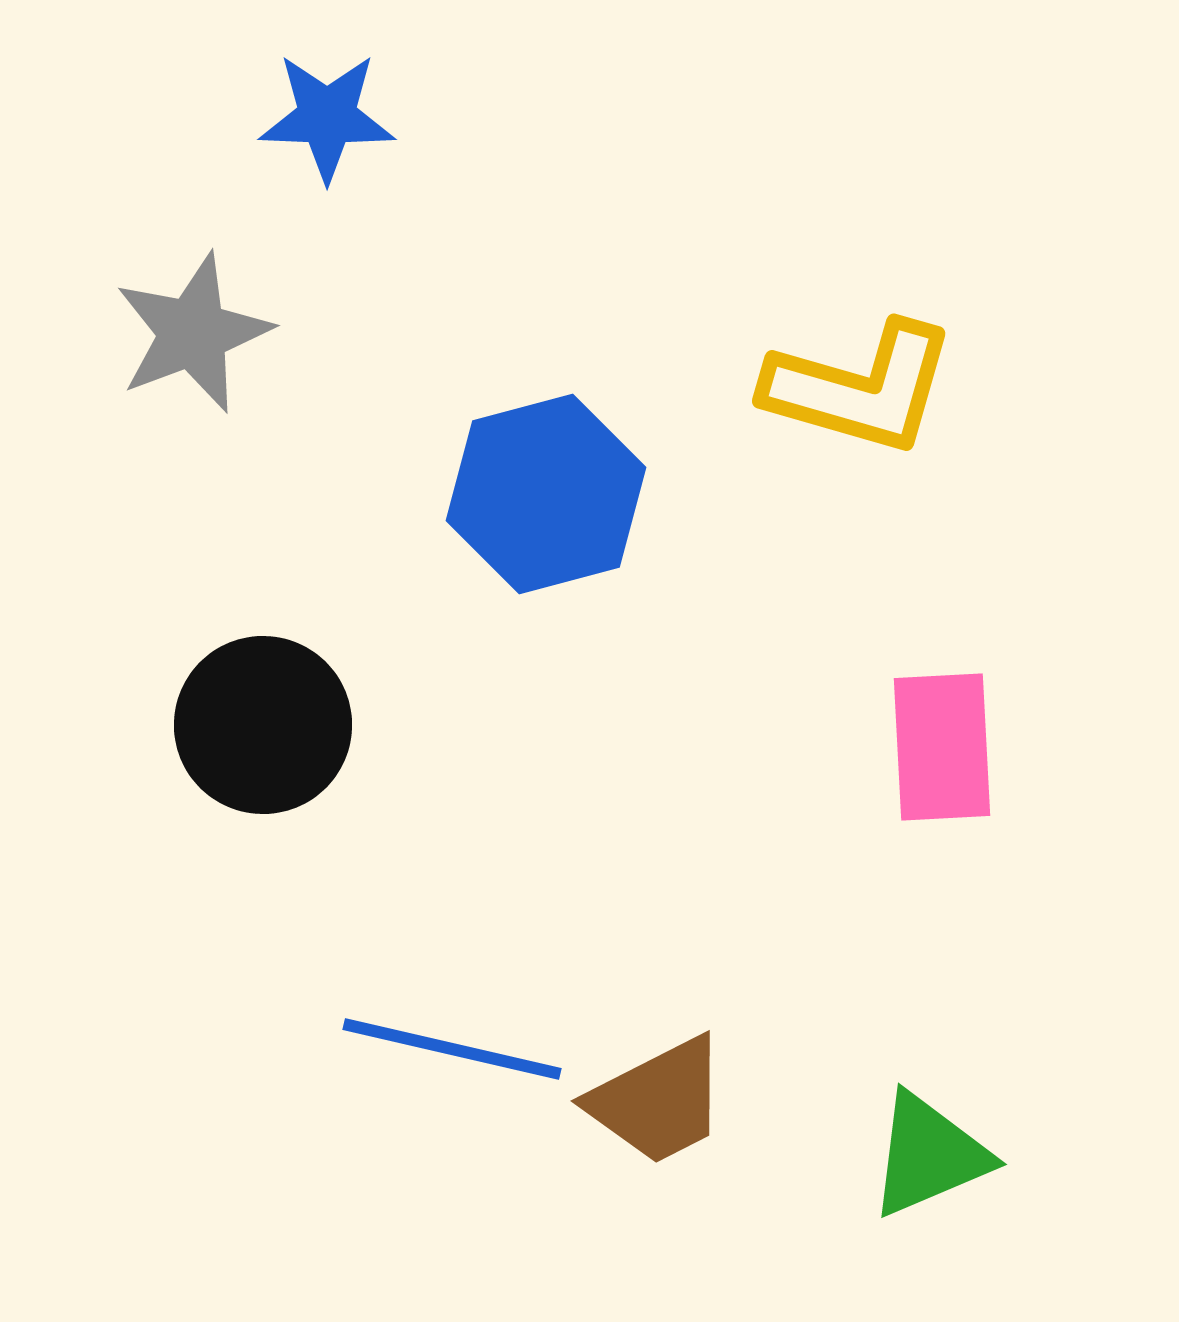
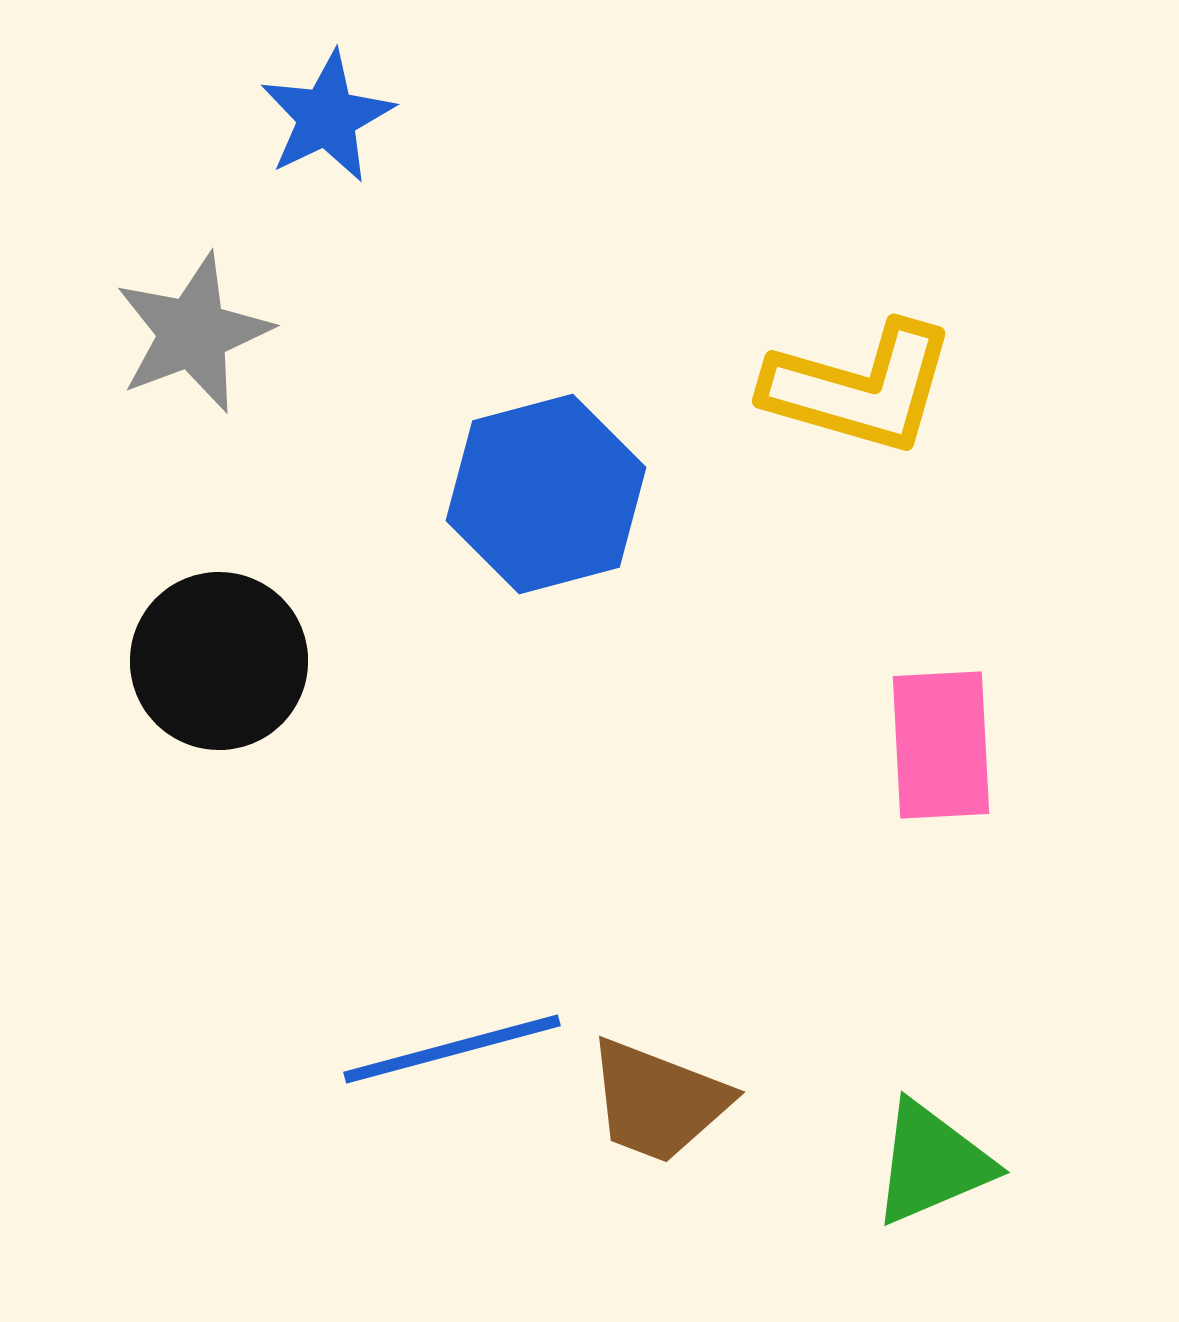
blue star: rotated 28 degrees counterclockwise
black circle: moved 44 px left, 64 px up
pink rectangle: moved 1 px left, 2 px up
blue line: rotated 28 degrees counterclockwise
brown trapezoid: rotated 48 degrees clockwise
green triangle: moved 3 px right, 8 px down
